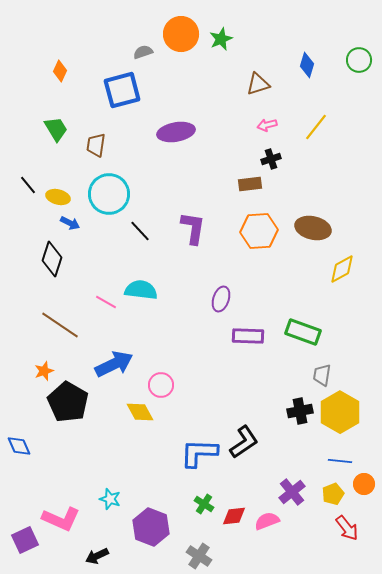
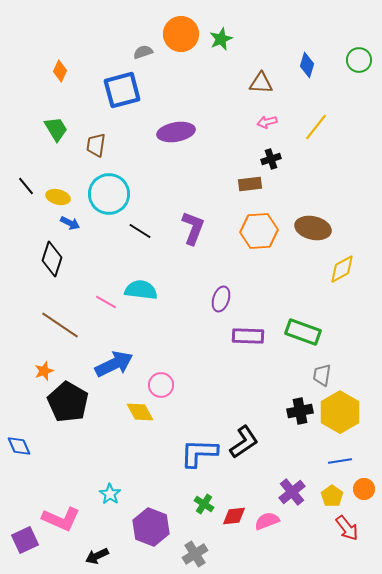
brown triangle at (258, 84): moved 3 px right, 1 px up; rotated 20 degrees clockwise
pink arrow at (267, 125): moved 3 px up
black line at (28, 185): moved 2 px left, 1 px down
purple L-shape at (193, 228): rotated 12 degrees clockwise
black line at (140, 231): rotated 15 degrees counterclockwise
blue line at (340, 461): rotated 15 degrees counterclockwise
orange circle at (364, 484): moved 5 px down
yellow pentagon at (333, 494): moved 1 px left, 2 px down; rotated 15 degrees counterclockwise
cyan star at (110, 499): moved 5 px up; rotated 15 degrees clockwise
gray cross at (199, 556): moved 4 px left, 2 px up; rotated 25 degrees clockwise
